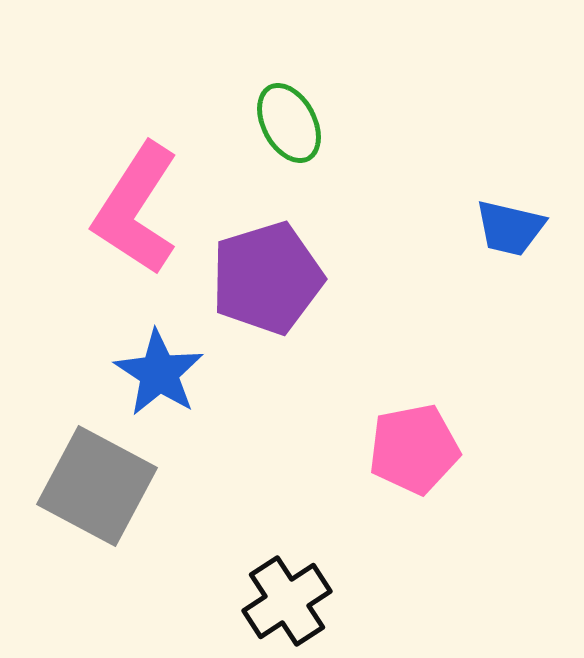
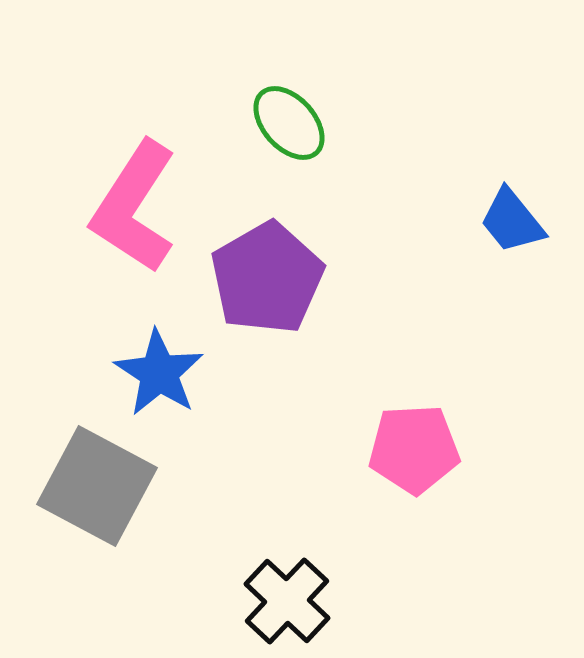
green ellipse: rotated 14 degrees counterclockwise
pink L-shape: moved 2 px left, 2 px up
blue trapezoid: moved 2 px right, 7 px up; rotated 38 degrees clockwise
purple pentagon: rotated 13 degrees counterclockwise
pink pentagon: rotated 8 degrees clockwise
black cross: rotated 14 degrees counterclockwise
